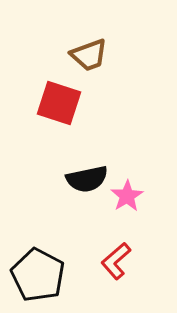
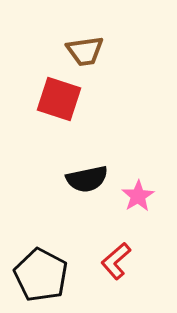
brown trapezoid: moved 4 px left, 4 px up; rotated 12 degrees clockwise
red square: moved 4 px up
pink star: moved 11 px right
black pentagon: moved 3 px right
